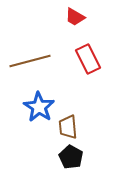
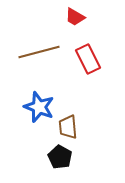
brown line: moved 9 px right, 9 px up
blue star: rotated 12 degrees counterclockwise
black pentagon: moved 11 px left
